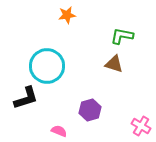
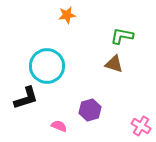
pink semicircle: moved 5 px up
